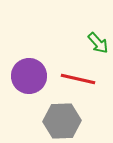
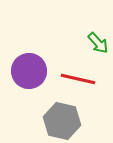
purple circle: moved 5 px up
gray hexagon: rotated 15 degrees clockwise
